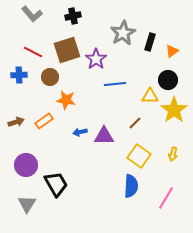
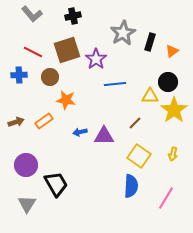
black circle: moved 2 px down
